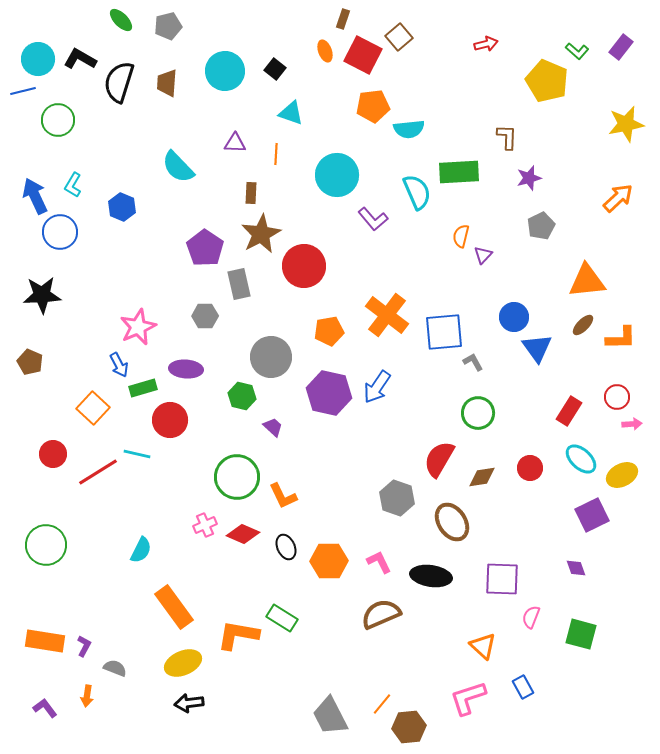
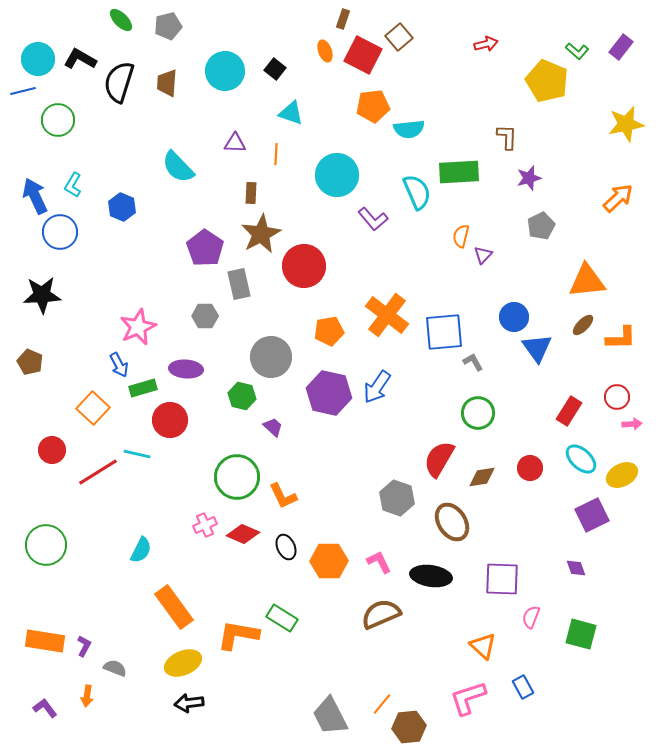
red circle at (53, 454): moved 1 px left, 4 px up
